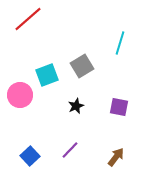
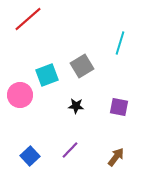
black star: rotated 28 degrees clockwise
